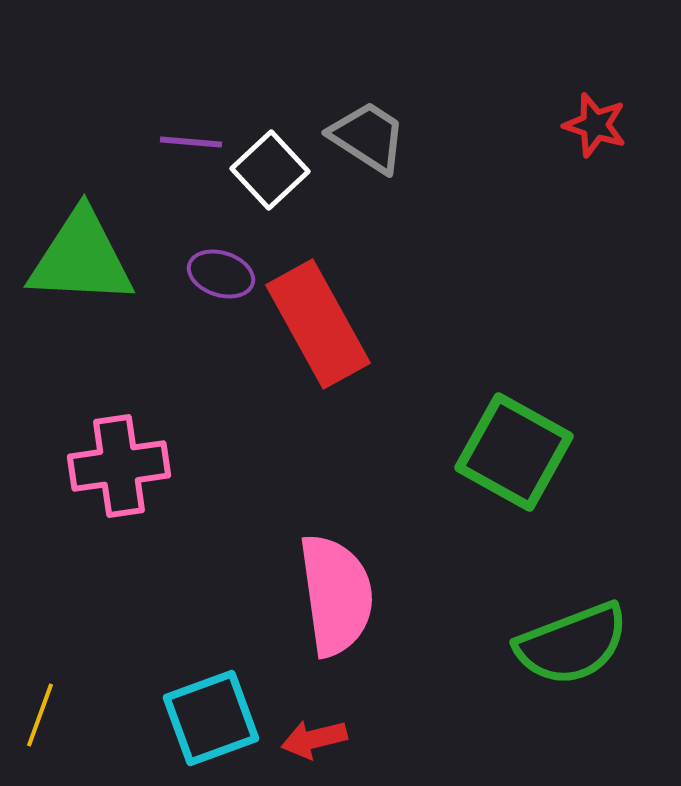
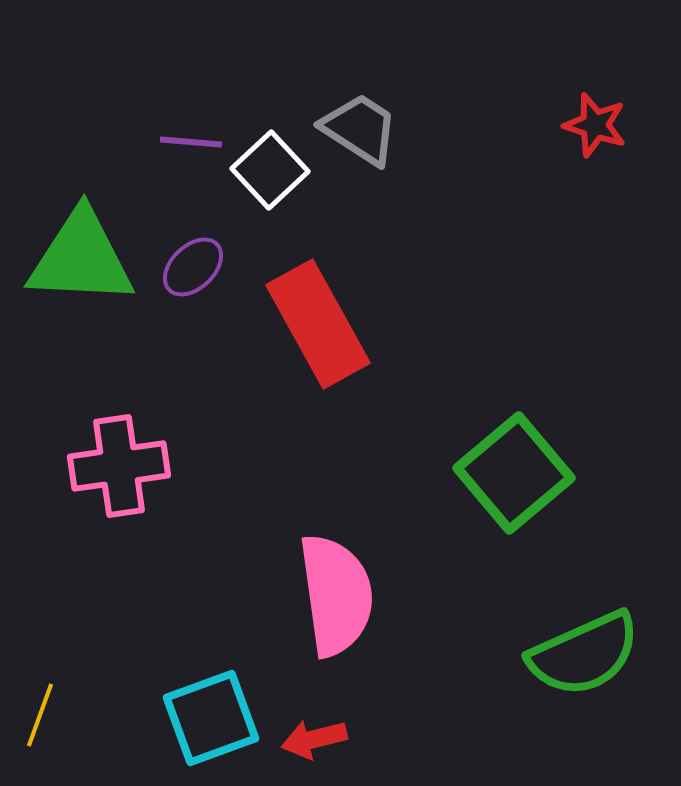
gray trapezoid: moved 8 px left, 8 px up
purple ellipse: moved 28 px left, 7 px up; rotated 62 degrees counterclockwise
green square: moved 21 px down; rotated 21 degrees clockwise
green semicircle: moved 12 px right, 10 px down; rotated 3 degrees counterclockwise
